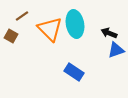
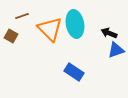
brown line: rotated 16 degrees clockwise
